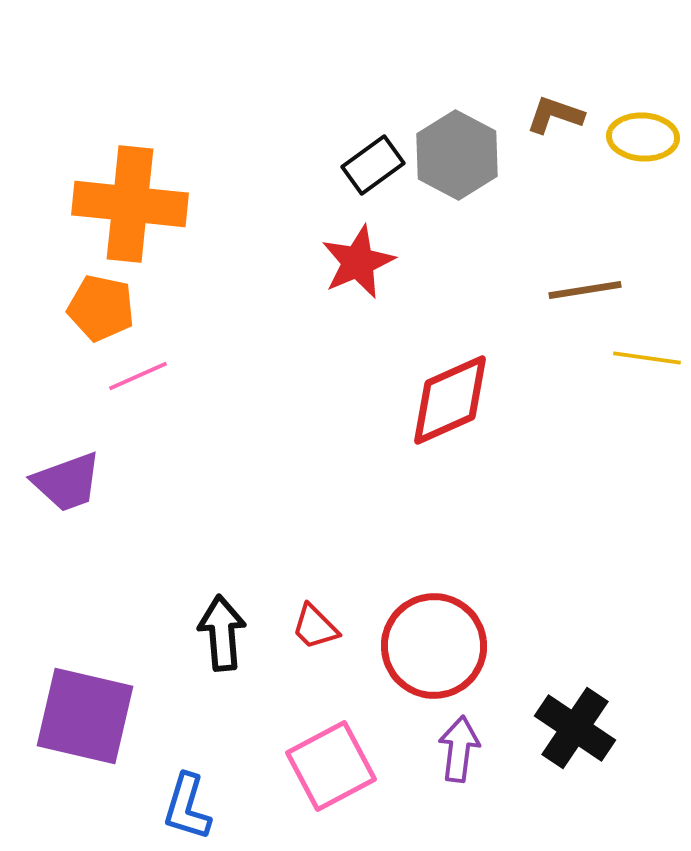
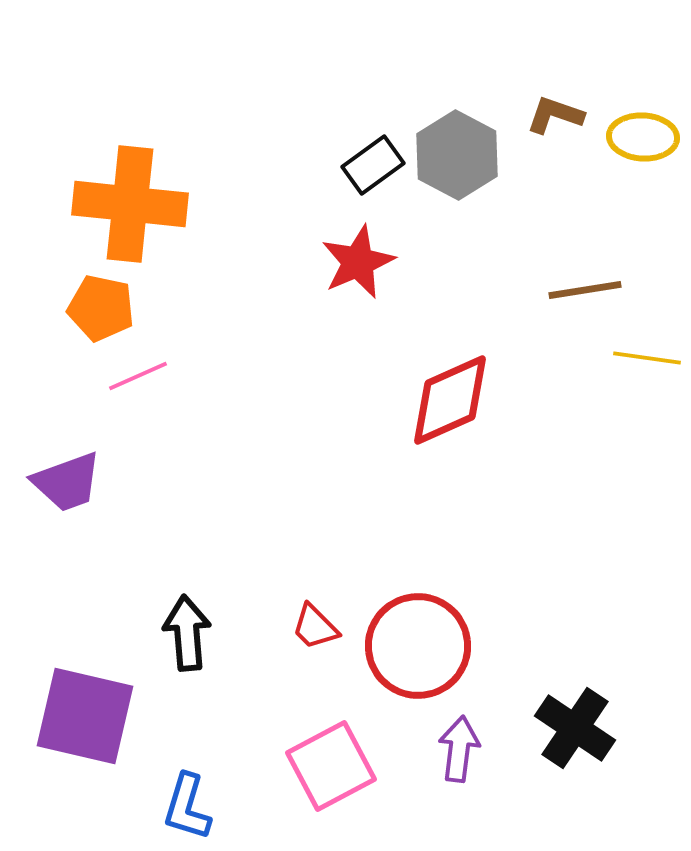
black arrow: moved 35 px left
red circle: moved 16 px left
